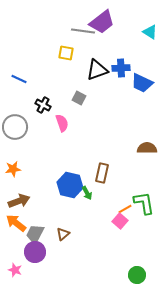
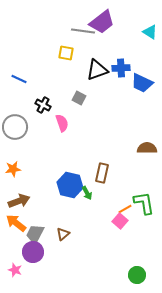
purple circle: moved 2 px left
